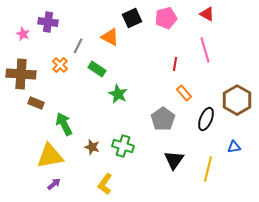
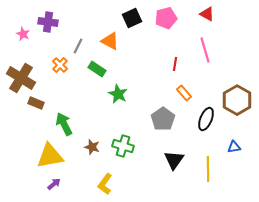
orange triangle: moved 4 px down
brown cross: moved 4 px down; rotated 28 degrees clockwise
yellow line: rotated 15 degrees counterclockwise
